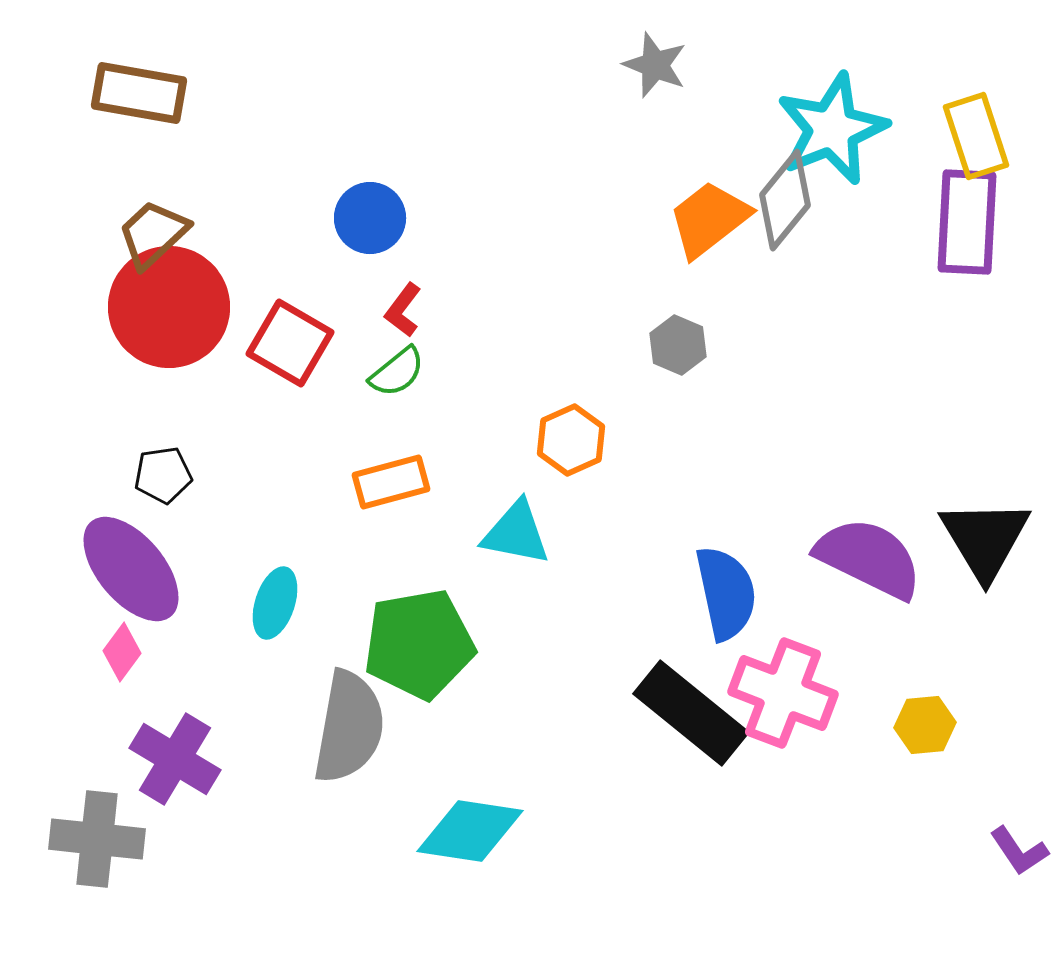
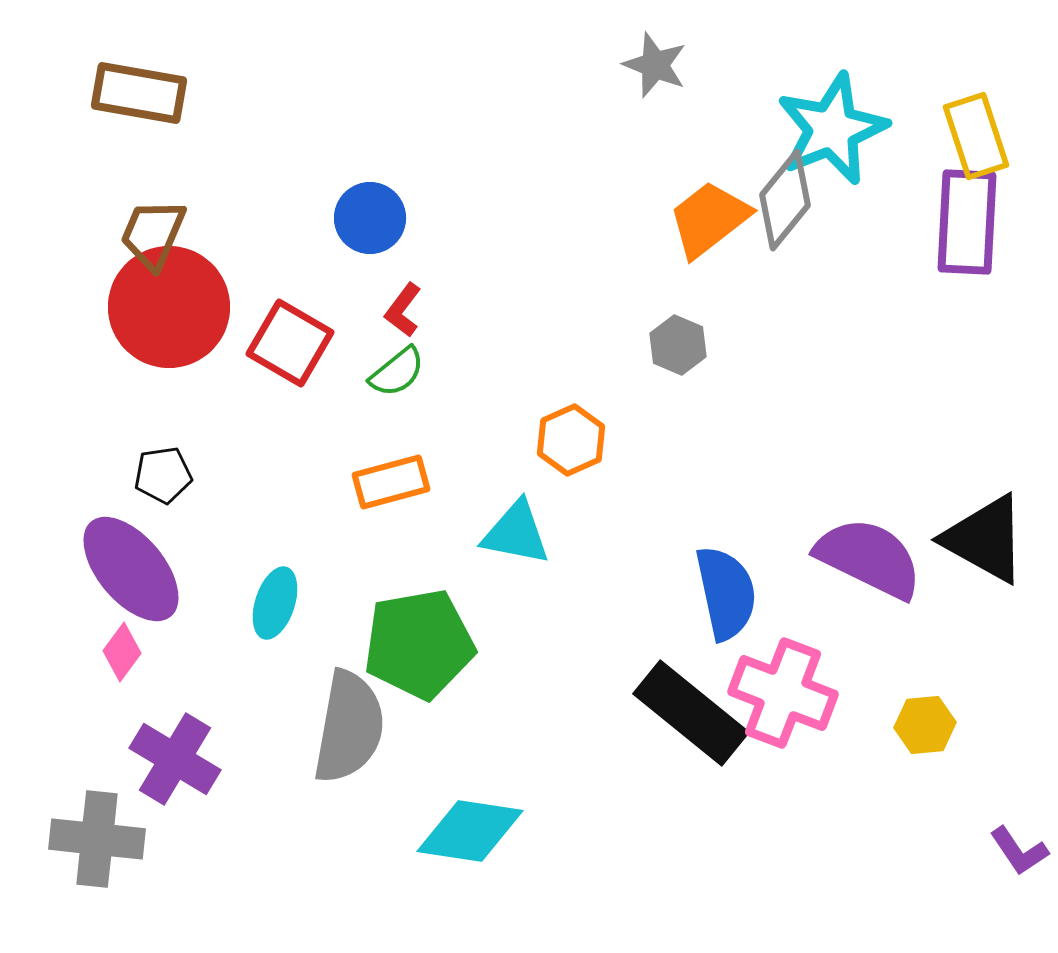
brown trapezoid: rotated 24 degrees counterclockwise
black triangle: rotated 30 degrees counterclockwise
